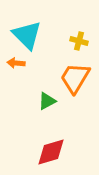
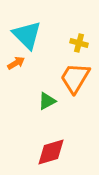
yellow cross: moved 2 px down
orange arrow: rotated 144 degrees clockwise
